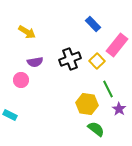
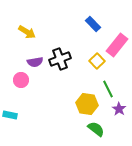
black cross: moved 10 px left
cyan rectangle: rotated 16 degrees counterclockwise
